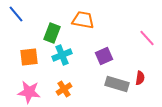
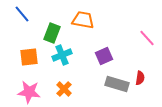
blue line: moved 6 px right
orange cross: rotated 14 degrees counterclockwise
